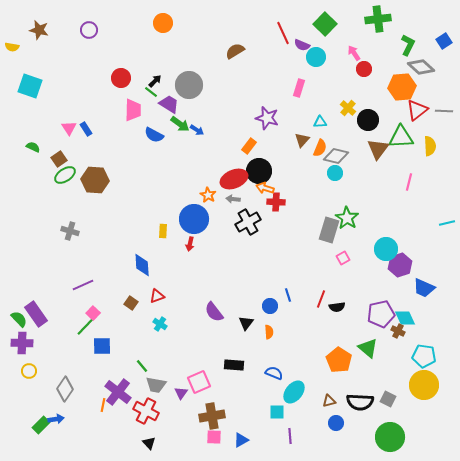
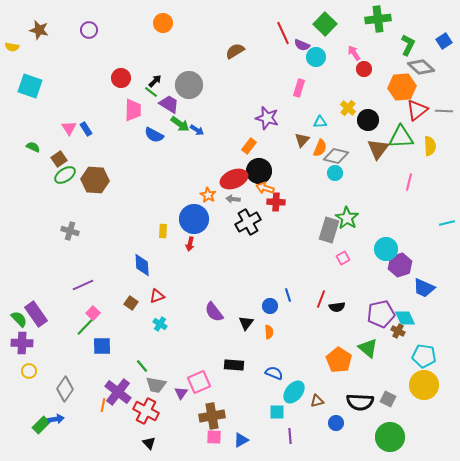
brown triangle at (329, 401): moved 12 px left
